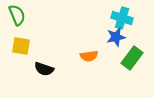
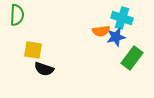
green semicircle: rotated 25 degrees clockwise
yellow square: moved 12 px right, 4 px down
orange semicircle: moved 12 px right, 25 px up
